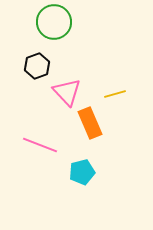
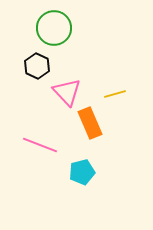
green circle: moved 6 px down
black hexagon: rotated 15 degrees counterclockwise
